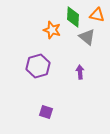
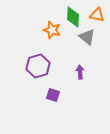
purple square: moved 7 px right, 17 px up
